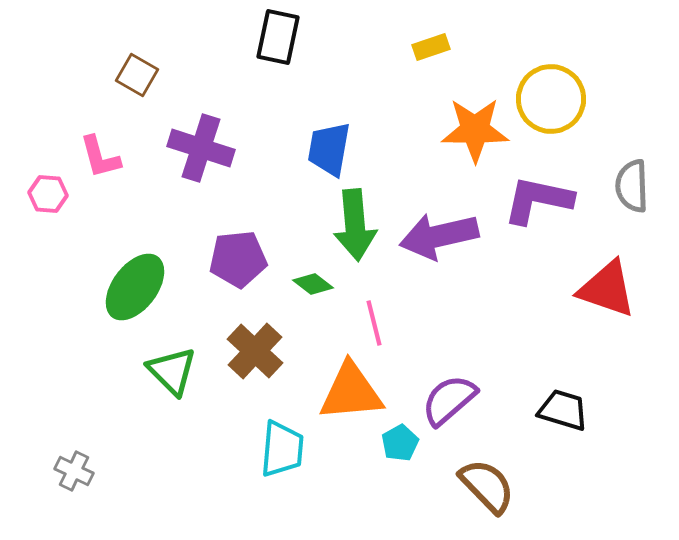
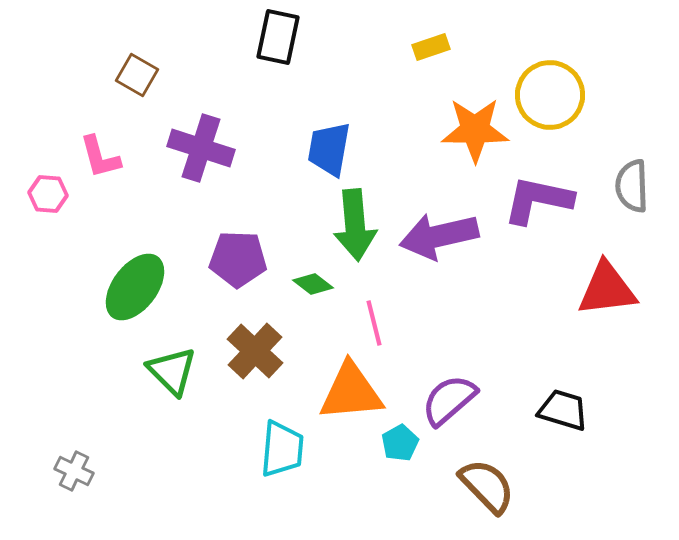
yellow circle: moved 1 px left, 4 px up
purple pentagon: rotated 8 degrees clockwise
red triangle: rotated 26 degrees counterclockwise
